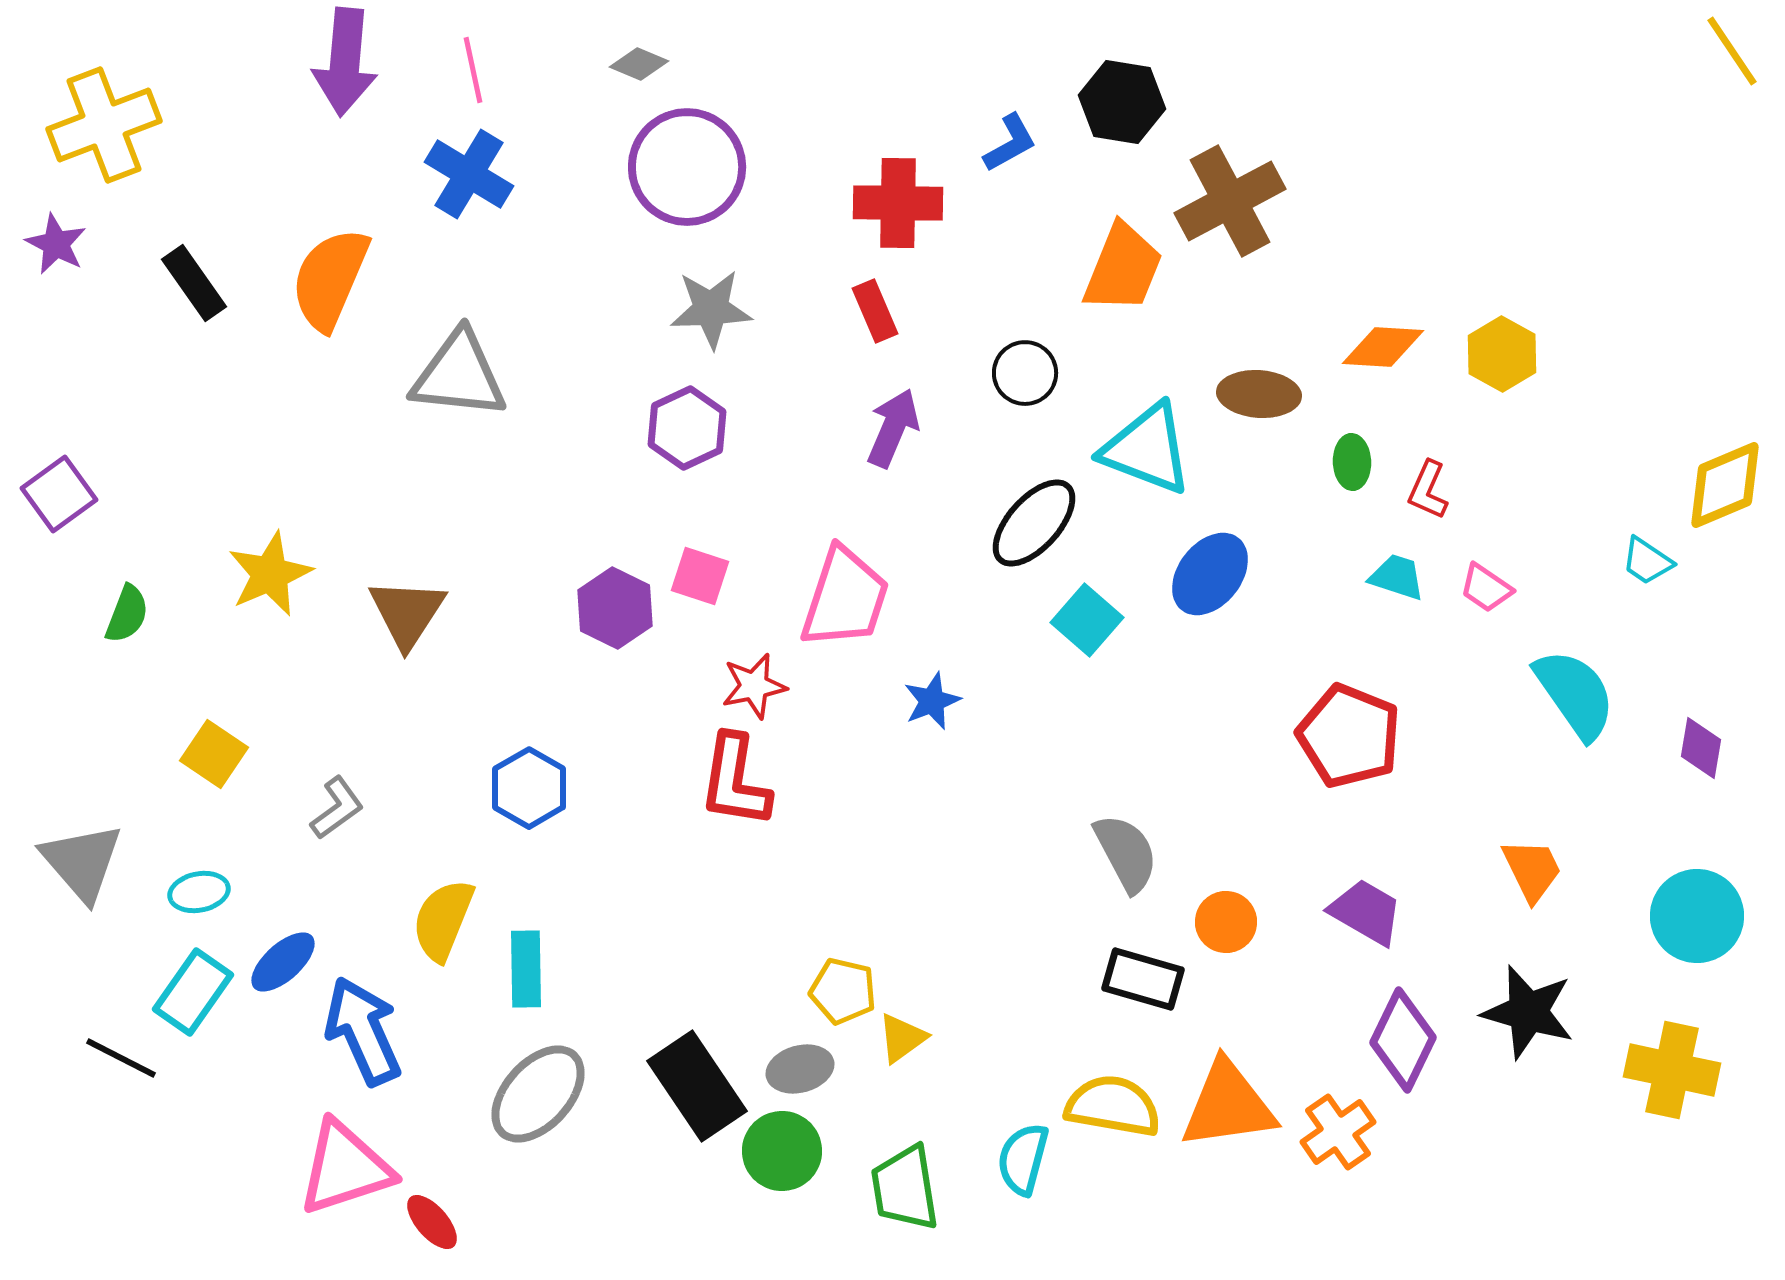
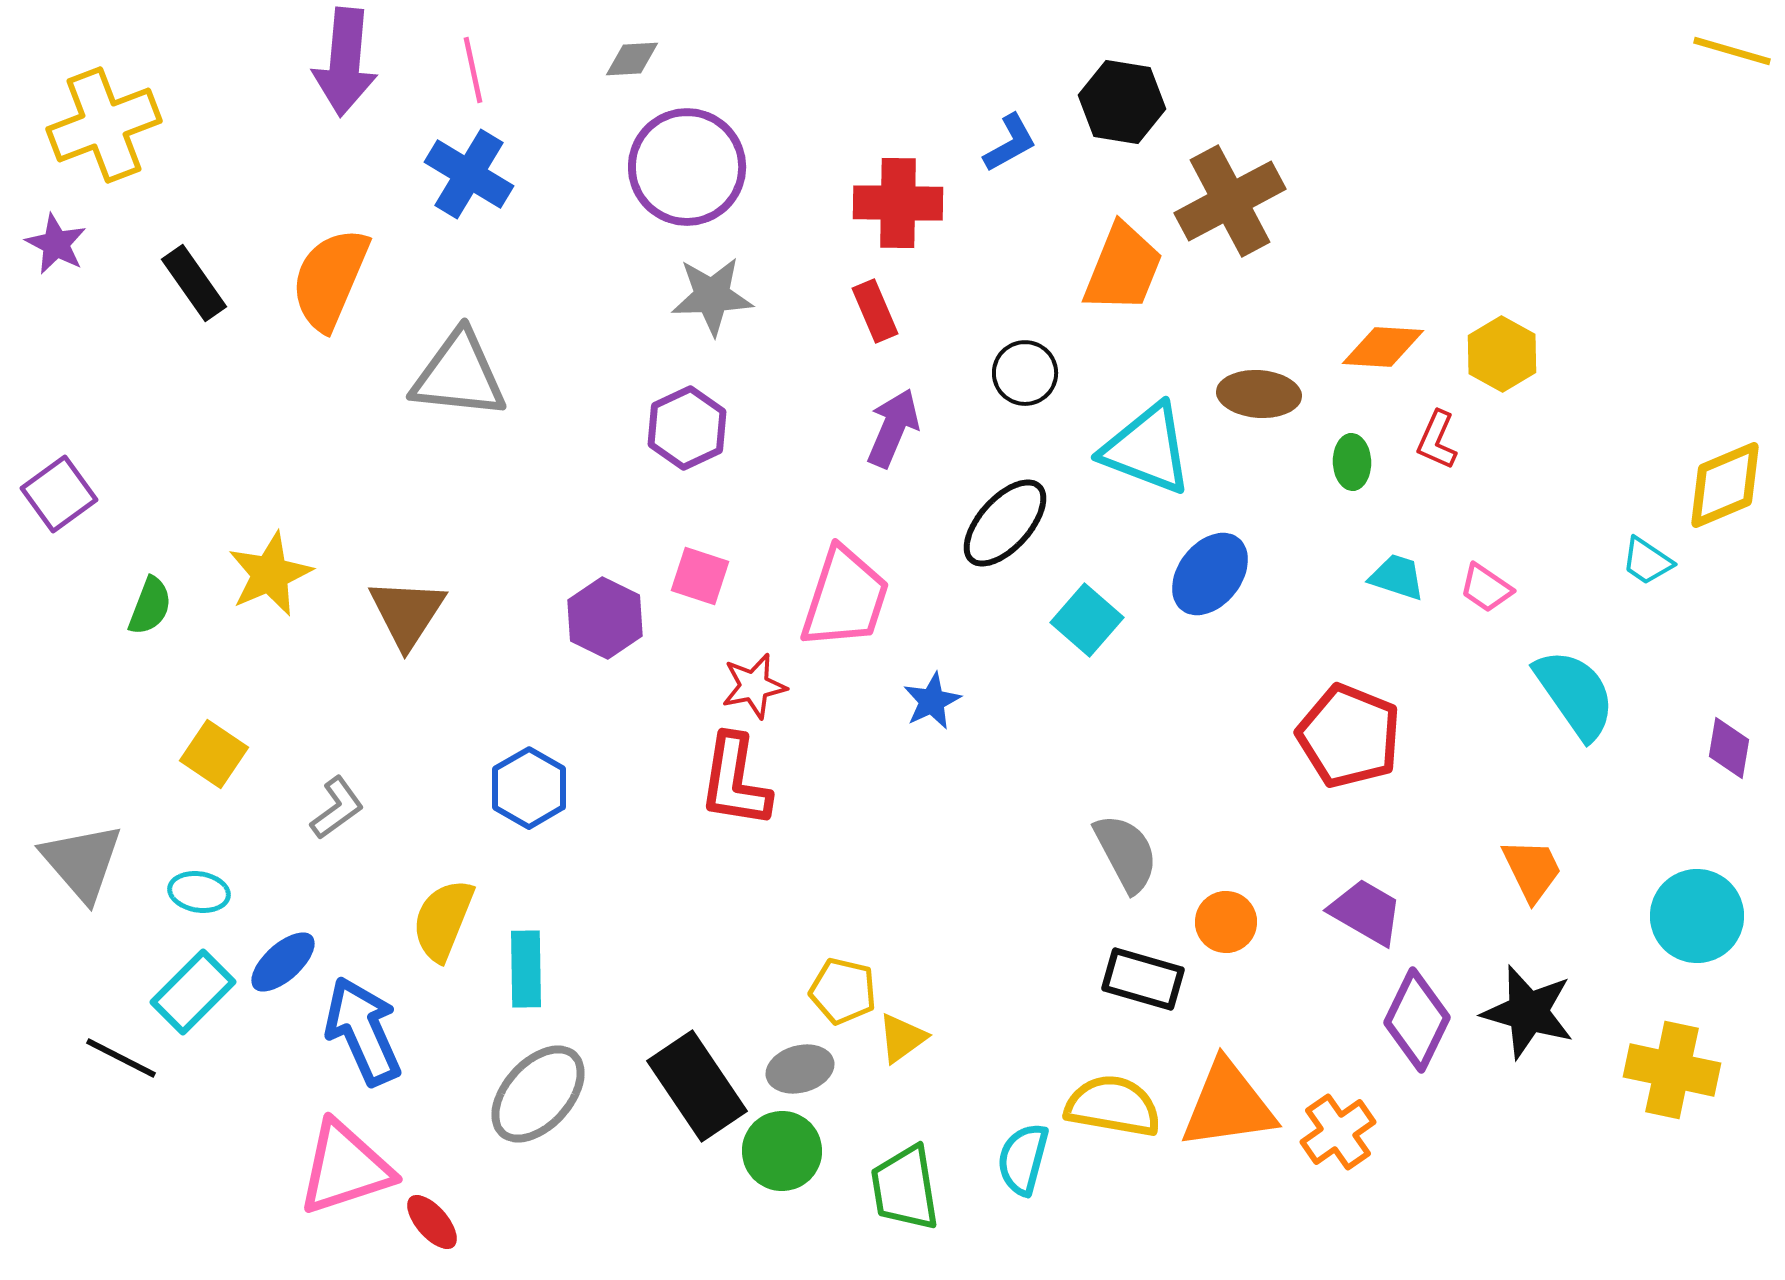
yellow line at (1732, 51): rotated 40 degrees counterclockwise
gray diamond at (639, 64): moved 7 px left, 5 px up; rotated 26 degrees counterclockwise
gray star at (711, 309): moved 1 px right, 13 px up
red L-shape at (1428, 490): moved 9 px right, 50 px up
black ellipse at (1034, 523): moved 29 px left
purple hexagon at (615, 608): moved 10 px left, 10 px down
green semicircle at (127, 614): moved 23 px right, 8 px up
blue star at (932, 701): rotated 4 degrees counterclockwise
purple diamond at (1701, 748): moved 28 px right
cyan ellipse at (199, 892): rotated 20 degrees clockwise
cyan rectangle at (193, 992): rotated 10 degrees clockwise
purple diamond at (1403, 1040): moved 14 px right, 20 px up
